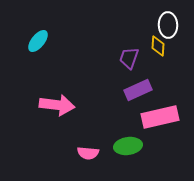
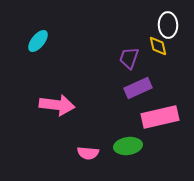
yellow diamond: rotated 15 degrees counterclockwise
purple rectangle: moved 2 px up
